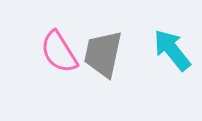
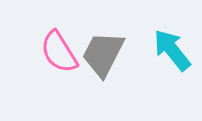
gray trapezoid: rotated 15 degrees clockwise
